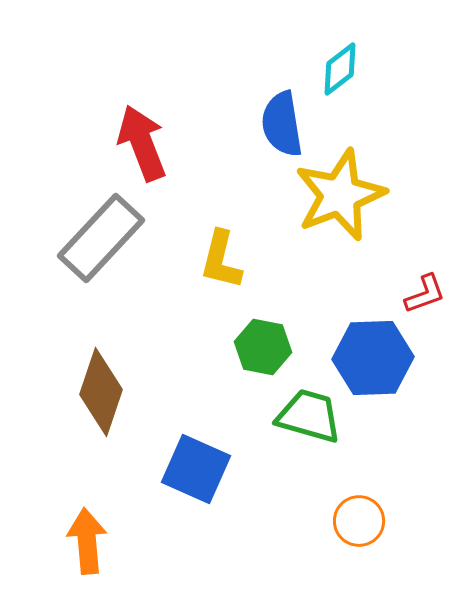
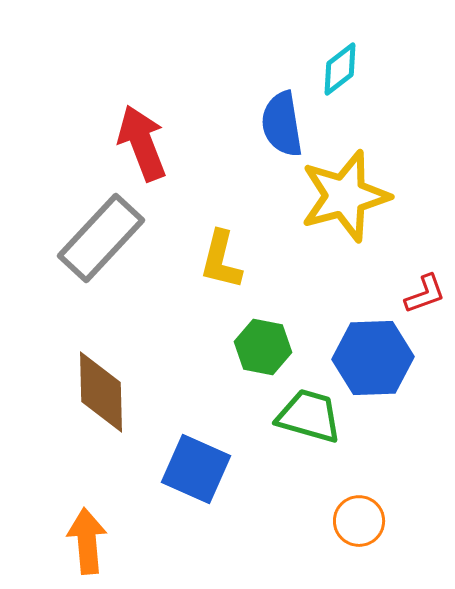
yellow star: moved 5 px right, 1 px down; rotated 6 degrees clockwise
brown diamond: rotated 20 degrees counterclockwise
